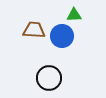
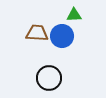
brown trapezoid: moved 3 px right, 3 px down
